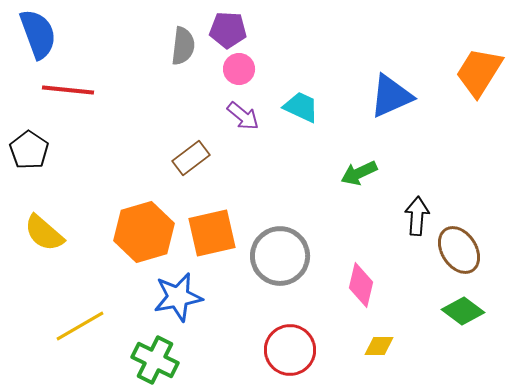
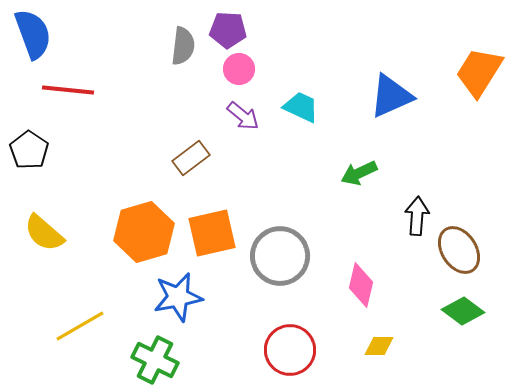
blue semicircle: moved 5 px left
